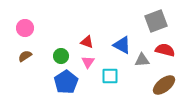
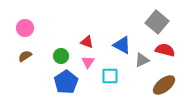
gray square: moved 1 px right, 1 px down; rotated 30 degrees counterclockwise
gray triangle: rotated 21 degrees counterclockwise
